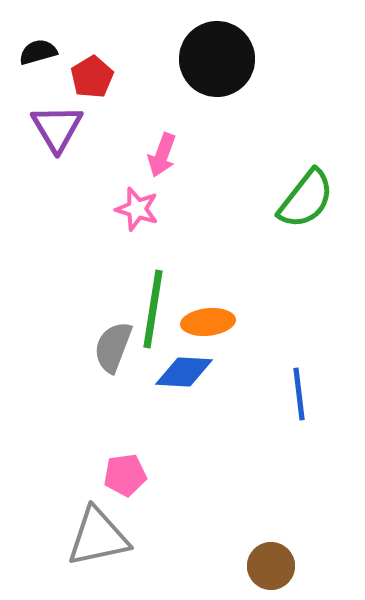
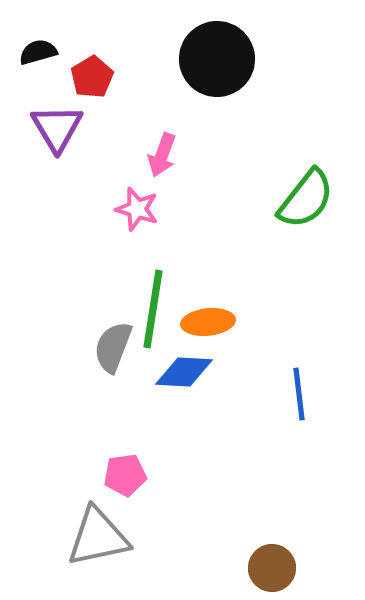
brown circle: moved 1 px right, 2 px down
